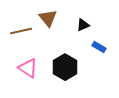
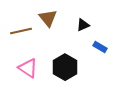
blue rectangle: moved 1 px right
